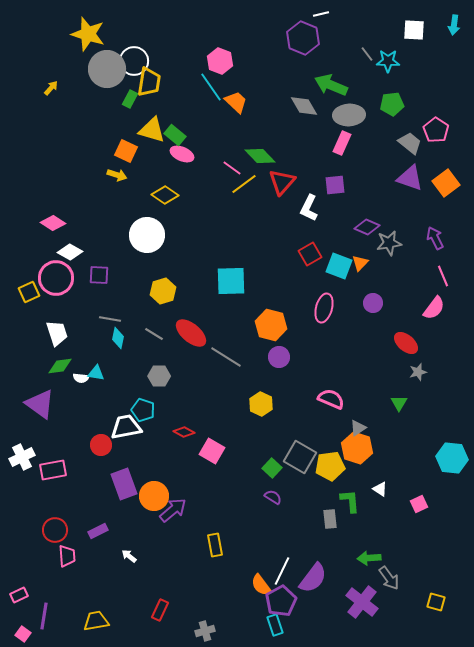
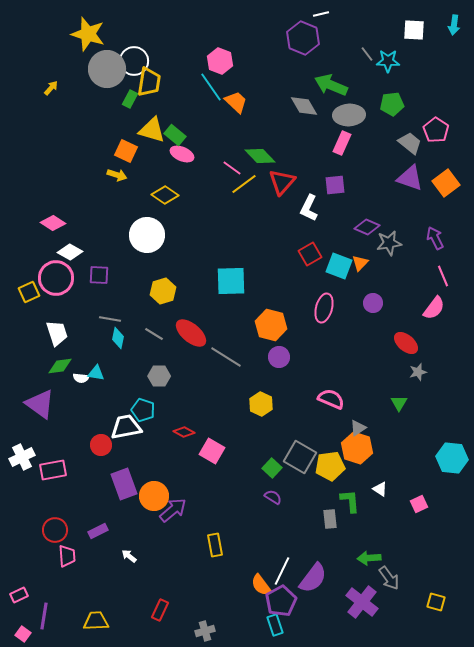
yellow trapezoid at (96, 621): rotated 8 degrees clockwise
